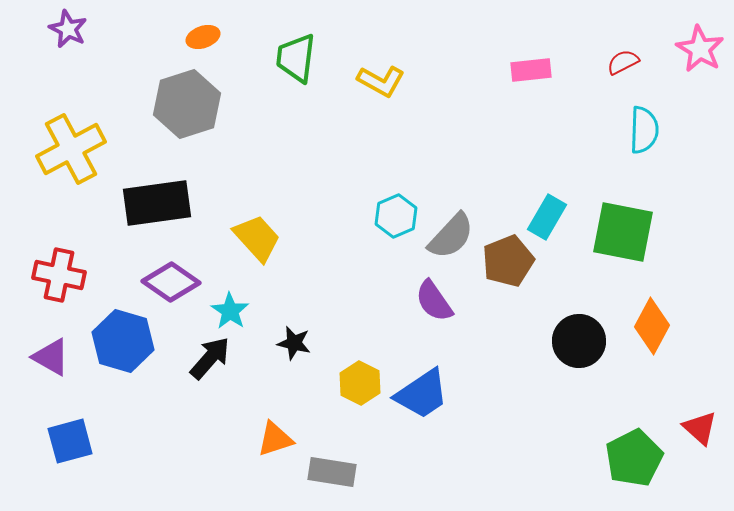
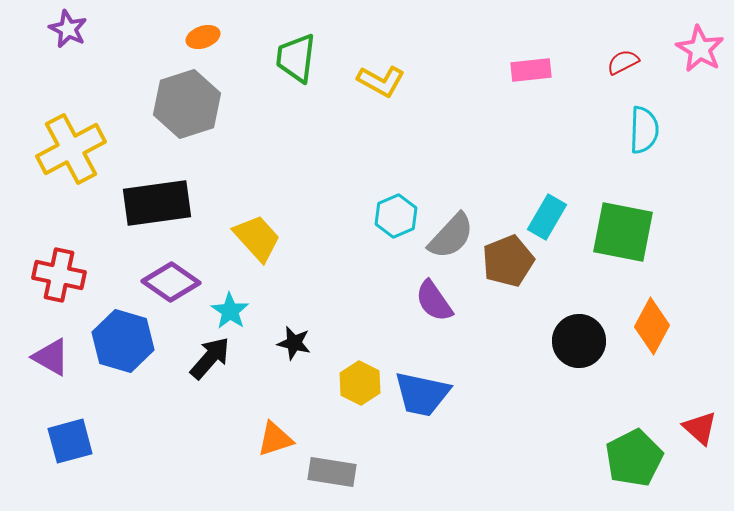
blue trapezoid: rotated 46 degrees clockwise
